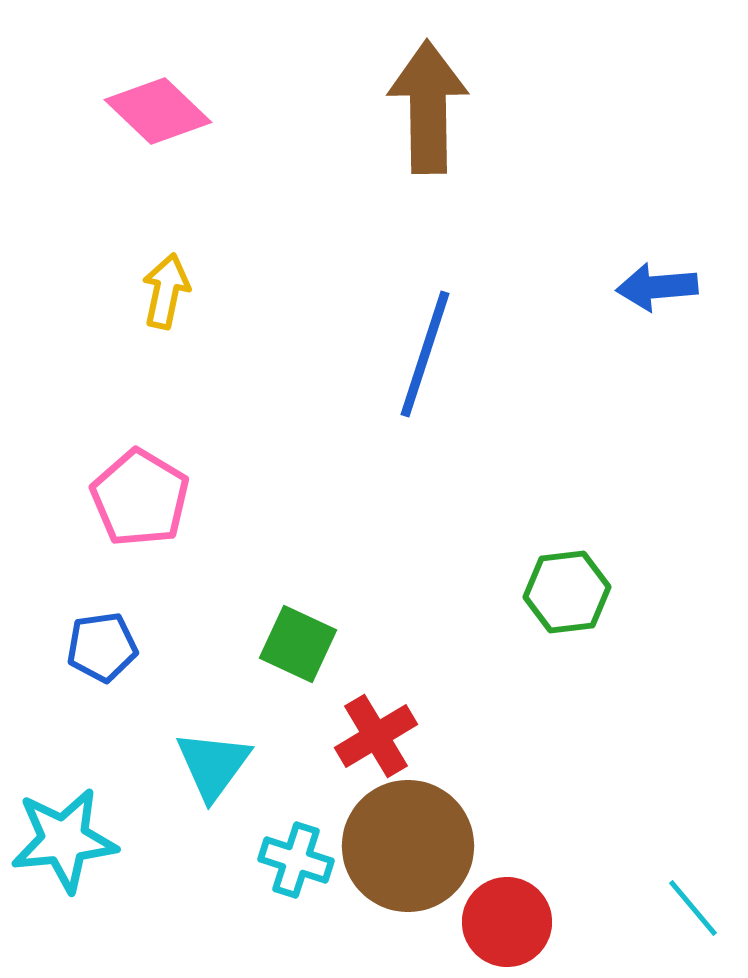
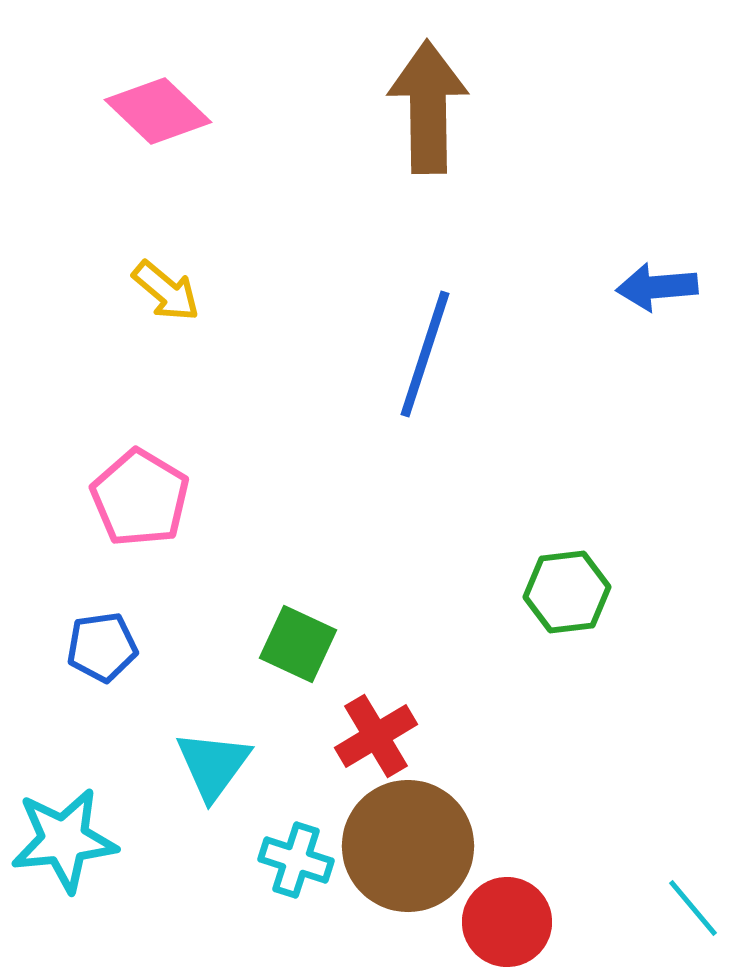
yellow arrow: rotated 118 degrees clockwise
